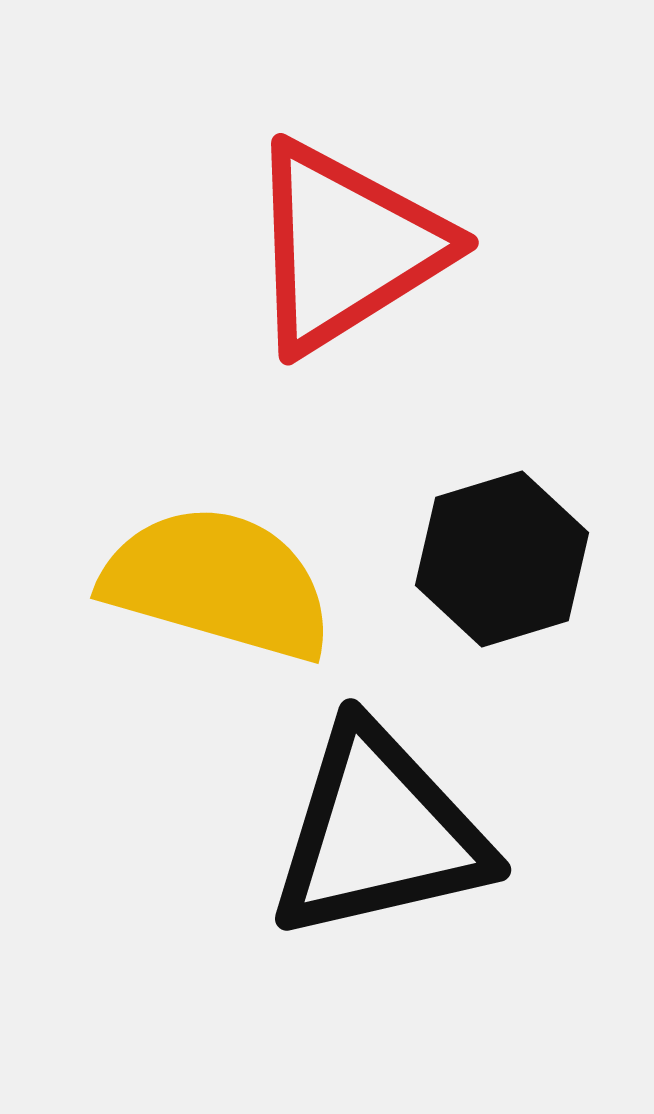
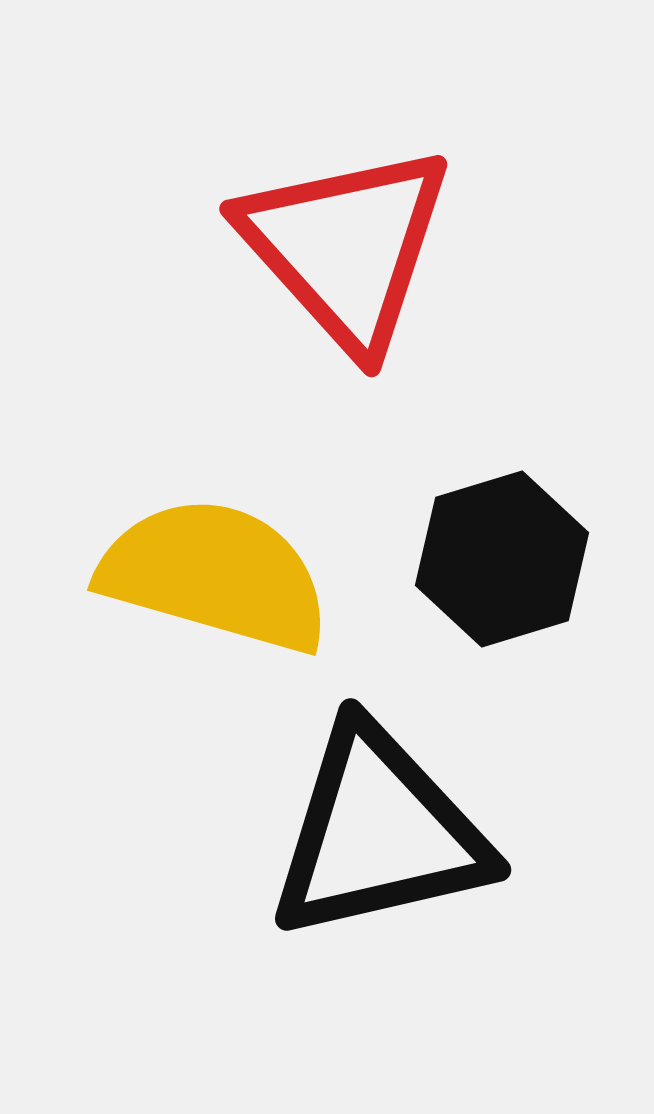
red triangle: rotated 40 degrees counterclockwise
yellow semicircle: moved 3 px left, 8 px up
